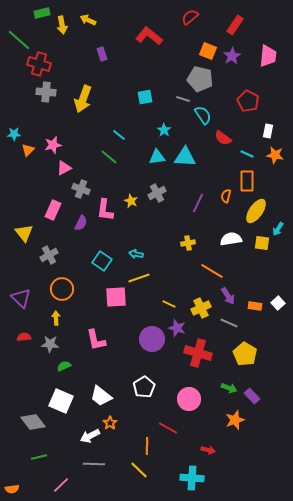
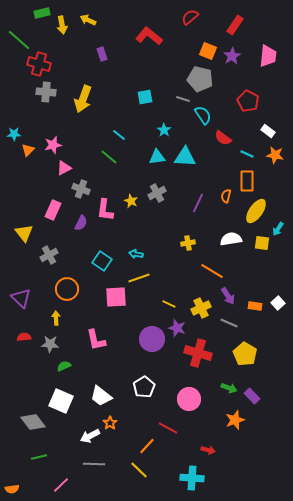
white rectangle at (268, 131): rotated 64 degrees counterclockwise
orange circle at (62, 289): moved 5 px right
orange line at (147, 446): rotated 42 degrees clockwise
